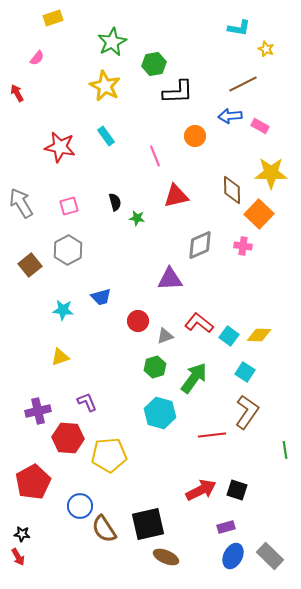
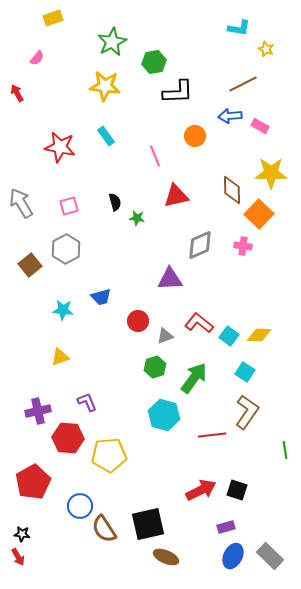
green hexagon at (154, 64): moved 2 px up
yellow star at (105, 86): rotated 20 degrees counterclockwise
gray hexagon at (68, 250): moved 2 px left, 1 px up
cyan hexagon at (160, 413): moved 4 px right, 2 px down
